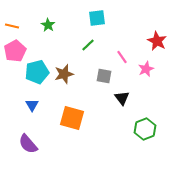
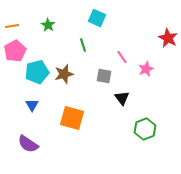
cyan square: rotated 30 degrees clockwise
orange line: rotated 24 degrees counterclockwise
red star: moved 11 px right, 3 px up
green line: moved 5 px left; rotated 64 degrees counterclockwise
purple semicircle: rotated 15 degrees counterclockwise
